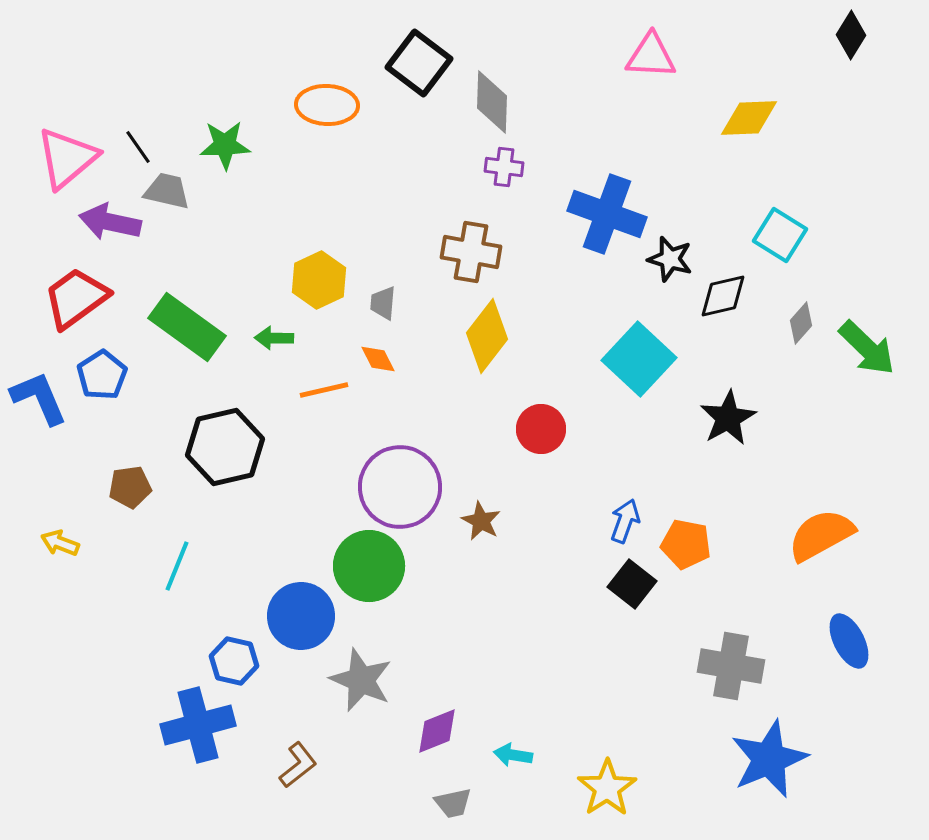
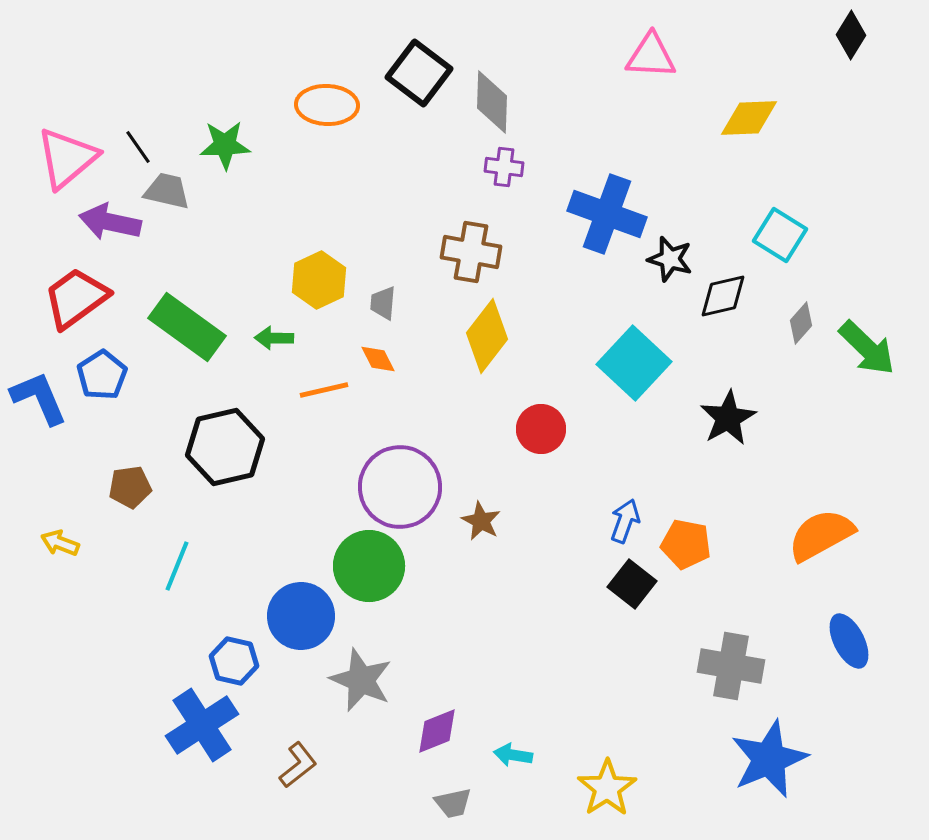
black square at (419, 63): moved 10 px down
cyan square at (639, 359): moved 5 px left, 4 px down
blue cross at (198, 725): moved 4 px right; rotated 18 degrees counterclockwise
